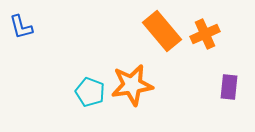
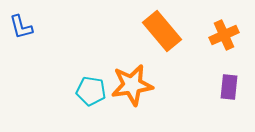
orange cross: moved 19 px right, 1 px down
cyan pentagon: moved 1 px right, 1 px up; rotated 12 degrees counterclockwise
